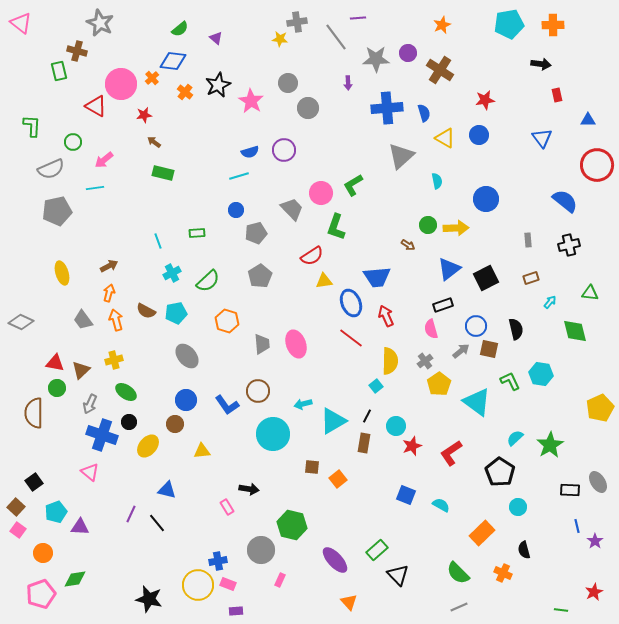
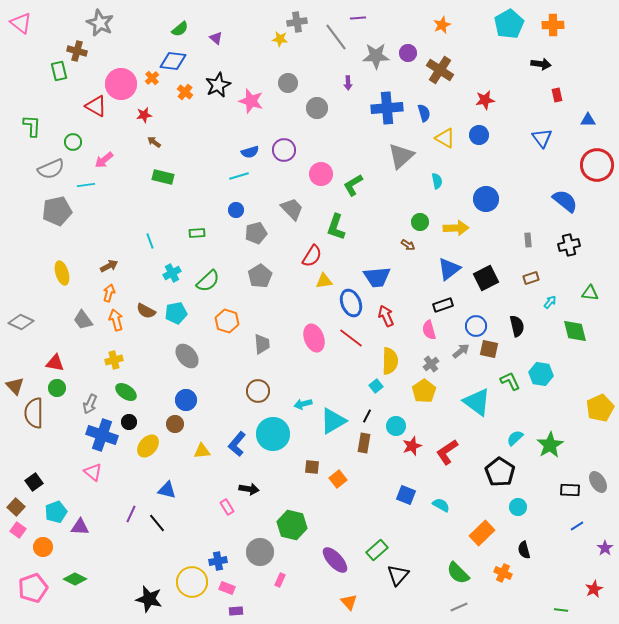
cyan pentagon at (509, 24): rotated 20 degrees counterclockwise
gray star at (376, 59): moved 3 px up
pink star at (251, 101): rotated 15 degrees counterclockwise
gray circle at (308, 108): moved 9 px right
green rectangle at (163, 173): moved 4 px down
cyan line at (95, 188): moved 9 px left, 3 px up
pink circle at (321, 193): moved 19 px up
green circle at (428, 225): moved 8 px left, 3 px up
cyan line at (158, 241): moved 8 px left
red semicircle at (312, 256): rotated 25 degrees counterclockwise
pink semicircle at (431, 329): moved 2 px left, 1 px down
black semicircle at (516, 329): moved 1 px right, 3 px up
pink ellipse at (296, 344): moved 18 px right, 6 px up
gray cross at (425, 361): moved 6 px right, 3 px down
brown triangle at (81, 370): moved 66 px left, 16 px down; rotated 30 degrees counterclockwise
yellow pentagon at (439, 384): moved 15 px left, 7 px down
blue L-shape at (227, 405): moved 10 px right, 39 px down; rotated 75 degrees clockwise
red L-shape at (451, 453): moved 4 px left, 1 px up
pink triangle at (90, 472): moved 3 px right
blue line at (577, 526): rotated 72 degrees clockwise
purple star at (595, 541): moved 10 px right, 7 px down
gray circle at (261, 550): moved 1 px left, 2 px down
orange circle at (43, 553): moved 6 px up
black triangle at (398, 575): rotated 25 degrees clockwise
green diamond at (75, 579): rotated 35 degrees clockwise
pink rectangle at (228, 584): moved 1 px left, 4 px down
yellow circle at (198, 585): moved 6 px left, 3 px up
red star at (594, 592): moved 3 px up
pink pentagon at (41, 594): moved 8 px left, 6 px up
